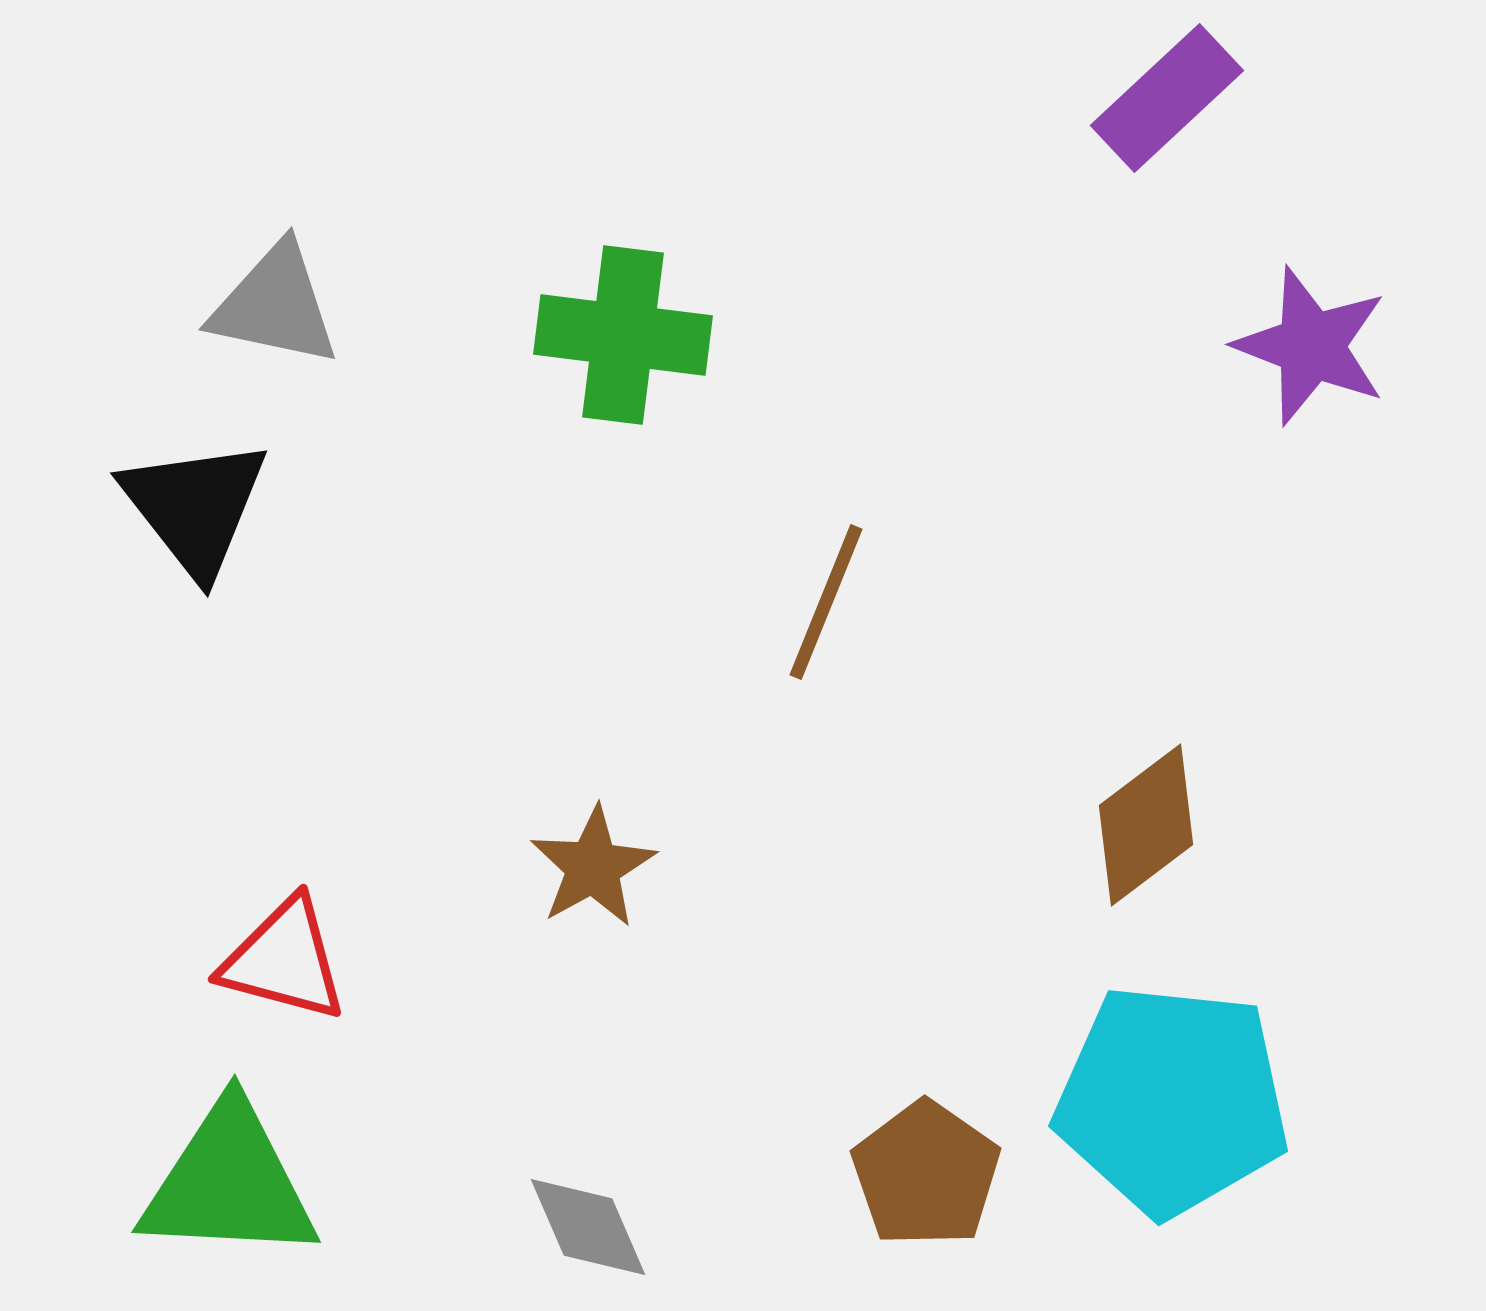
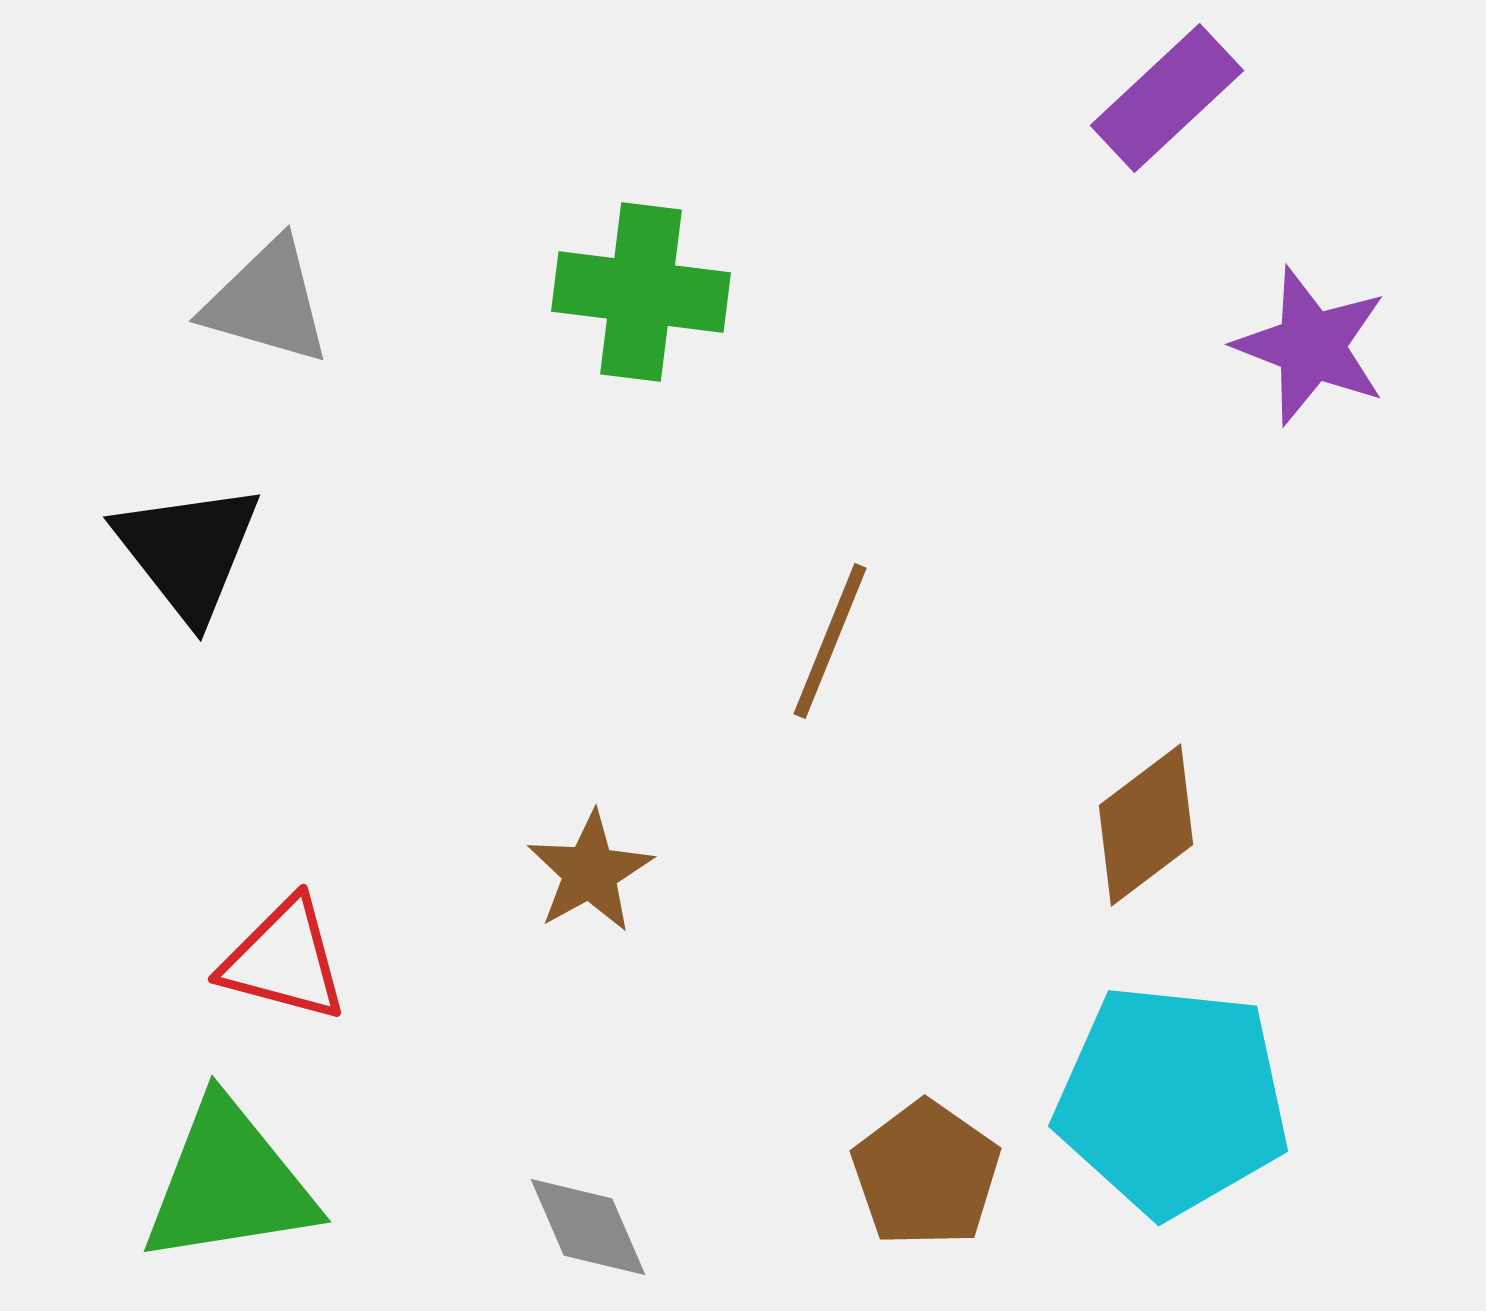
gray triangle: moved 8 px left, 3 px up; rotated 4 degrees clockwise
green cross: moved 18 px right, 43 px up
black triangle: moved 7 px left, 44 px down
brown line: moved 4 px right, 39 px down
brown star: moved 3 px left, 5 px down
green triangle: rotated 12 degrees counterclockwise
